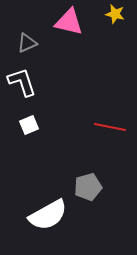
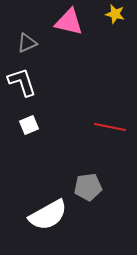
gray pentagon: rotated 8 degrees clockwise
